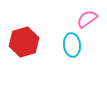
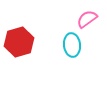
red hexagon: moved 5 px left
